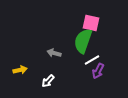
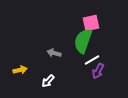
pink square: rotated 24 degrees counterclockwise
